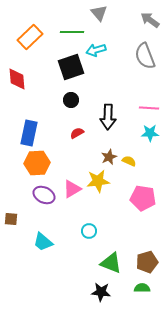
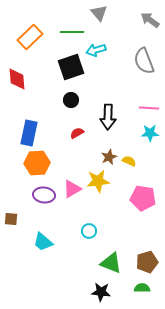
gray semicircle: moved 1 px left, 5 px down
purple ellipse: rotated 20 degrees counterclockwise
